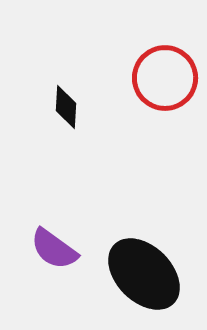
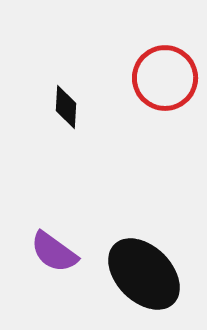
purple semicircle: moved 3 px down
